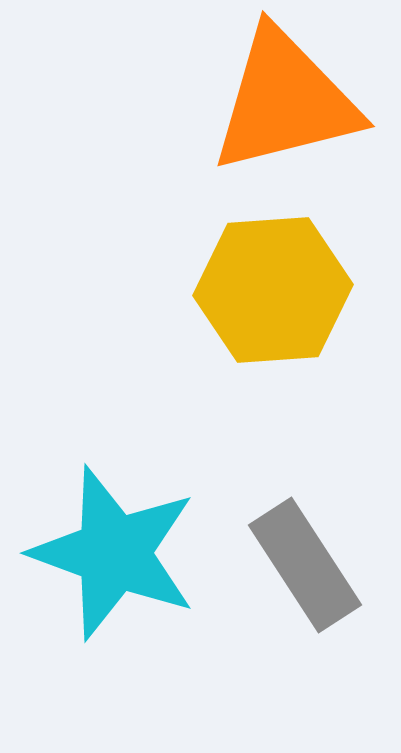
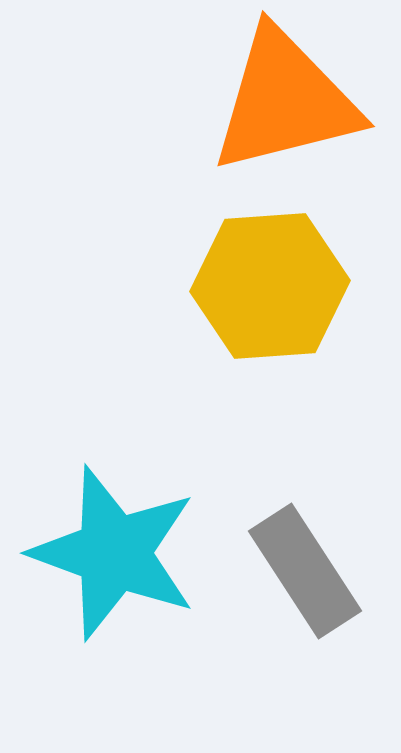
yellow hexagon: moved 3 px left, 4 px up
gray rectangle: moved 6 px down
